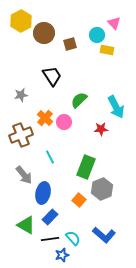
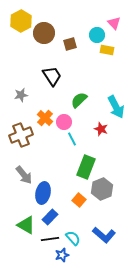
red star: rotated 24 degrees clockwise
cyan line: moved 22 px right, 18 px up
